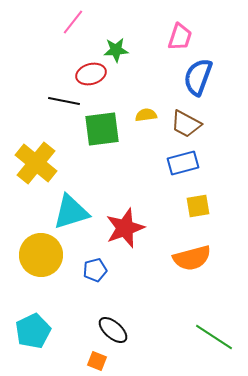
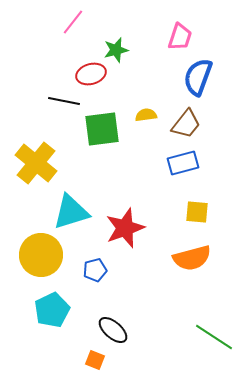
green star: rotated 10 degrees counterclockwise
brown trapezoid: rotated 80 degrees counterclockwise
yellow square: moved 1 px left, 6 px down; rotated 15 degrees clockwise
cyan pentagon: moved 19 px right, 21 px up
orange square: moved 2 px left, 1 px up
